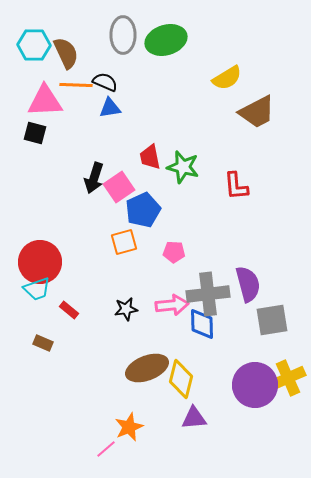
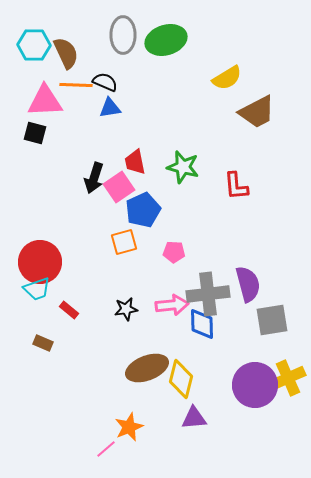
red trapezoid: moved 15 px left, 5 px down
